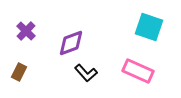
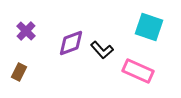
black L-shape: moved 16 px right, 23 px up
